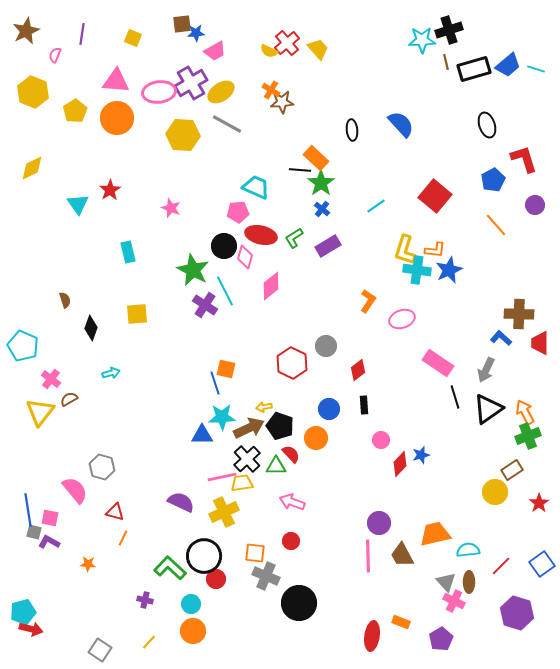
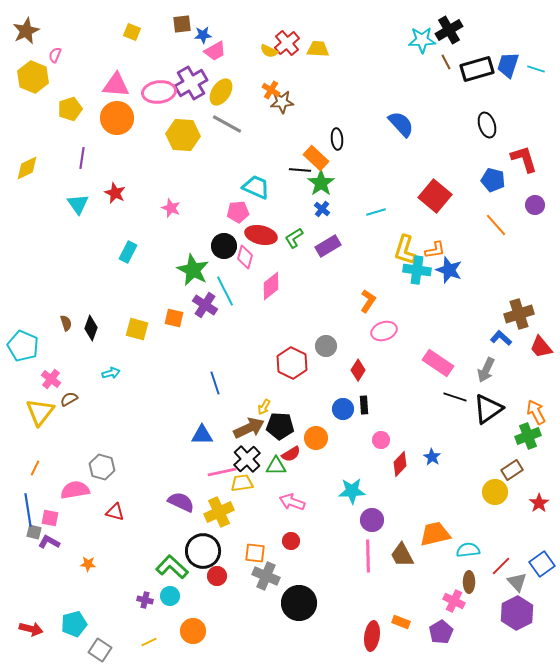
black cross at (449, 30): rotated 12 degrees counterclockwise
blue star at (196, 33): moved 7 px right, 2 px down
purple line at (82, 34): moved 124 px down
yellow square at (133, 38): moved 1 px left, 6 px up
yellow trapezoid at (318, 49): rotated 45 degrees counterclockwise
brown line at (446, 62): rotated 14 degrees counterclockwise
blue trapezoid at (508, 65): rotated 148 degrees clockwise
black rectangle at (474, 69): moved 3 px right
pink triangle at (116, 81): moved 4 px down
yellow hexagon at (33, 92): moved 15 px up
yellow ellipse at (221, 92): rotated 24 degrees counterclockwise
yellow pentagon at (75, 111): moved 5 px left, 2 px up; rotated 15 degrees clockwise
black ellipse at (352, 130): moved 15 px left, 9 px down
yellow diamond at (32, 168): moved 5 px left
blue pentagon at (493, 180): rotated 30 degrees counterclockwise
red star at (110, 190): moved 5 px right, 3 px down; rotated 15 degrees counterclockwise
cyan line at (376, 206): moved 6 px down; rotated 18 degrees clockwise
orange L-shape at (435, 250): rotated 15 degrees counterclockwise
cyan rectangle at (128, 252): rotated 40 degrees clockwise
blue star at (449, 270): rotated 28 degrees counterclockwise
brown semicircle at (65, 300): moved 1 px right, 23 px down
yellow square at (137, 314): moved 15 px down; rotated 20 degrees clockwise
brown cross at (519, 314): rotated 20 degrees counterclockwise
pink ellipse at (402, 319): moved 18 px left, 12 px down
red trapezoid at (540, 343): moved 1 px right, 4 px down; rotated 40 degrees counterclockwise
orange square at (226, 369): moved 52 px left, 51 px up
red diamond at (358, 370): rotated 20 degrees counterclockwise
black line at (455, 397): rotated 55 degrees counterclockwise
yellow arrow at (264, 407): rotated 49 degrees counterclockwise
blue circle at (329, 409): moved 14 px right
orange arrow at (525, 412): moved 11 px right
cyan star at (222, 417): moved 130 px right, 74 px down
black pentagon at (280, 426): rotated 16 degrees counterclockwise
red semicircle at (291, 454): rotated 102 degrees clockwise
blue star at (421, 455): moved 11 px right, 2 px down; rotated 24 degrees counterclockwise
pink line at (222, 477): moved 5 px up
pink semicircle at (75, 490): rotated 60 degrees counterclockwise
yellow cross at (224, 512): moved 5 px left
purple circle at (379, 523): moved 7 px left, 3 px up
orange line at (123, 538): moved 88 px left, 70 px up
black circle at (204, 556): moved 1 px left, 5 px up
green L-shape at (170, 568): moved 2 px right, 1 px up
red circle at (216, 579): moved 1 px right, 3 px up
gray triangle at (446, 582): moved 71 px right
cyan circle at (191, 604): moved 21 px left, 8 px up
cyan pentagon at (23, 612): moved 51 px right, 12 px down
purple hexagon at (517, 613): rotated 16 degrees clockwise
purple pentagon at (441, 639): moved 7 px up
yellow line at (149, 642): rotated 21 degrees clockwise
